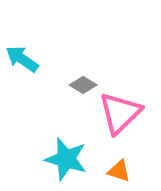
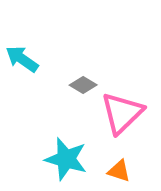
pink triangle: moved 2 px right
